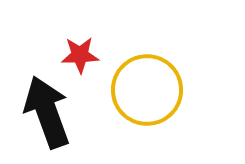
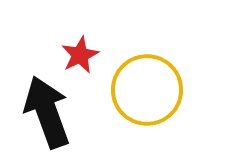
red star: rotated 24 degrees counterclockwise
